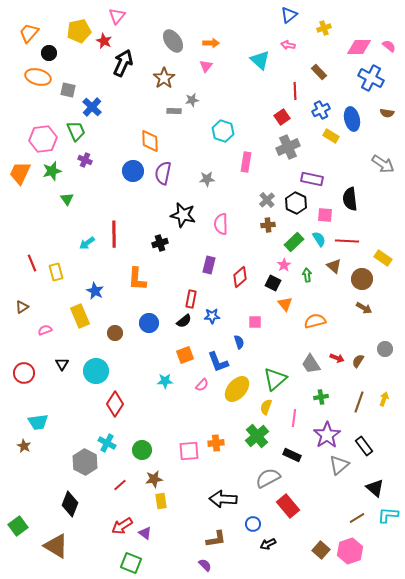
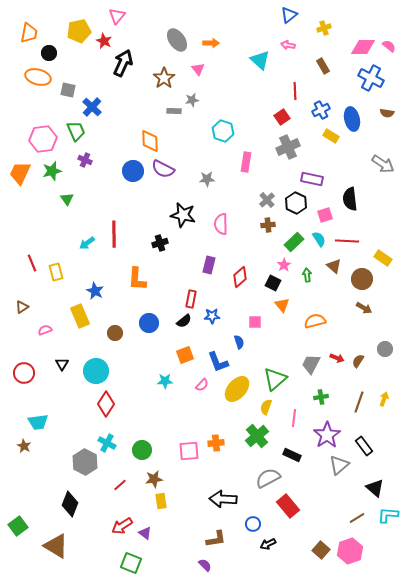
orange trapezoid at (29, 33): rotated 150 degrees clockwise
gray ellipse at (173, 41): moved 4 px right, 1 px up
pink diamond at (359, 47): moved 4 px right
pink triangle at (206, 66): moved 8 px left, 3 px down; rotated 16 degrees counterclockwise
brown rectangle at (319, 72): moved 4 px right, 6 px up; rotated 14 degrees clockwise
purple semicircle at (163, 173): moved 4 px up; rotated 75 degrees counterclockwise
pink square at (325, 215): rotated 21 degrees counterclockwise
orange triangle at (285, 304): moved 3 px left, 1 px down
gray trapezoid at (311, 364): rotated 60 degrees clockwise
red diamond at (115, 404): moved 9 px left
